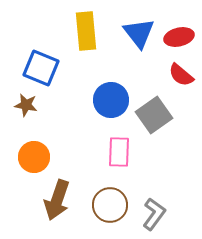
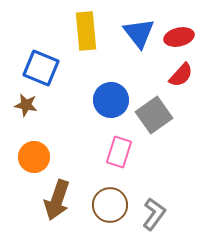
red semicircle: rotated 88 degrees counterclockwise
pink rectangle: rotated 16 degrees clockwise
